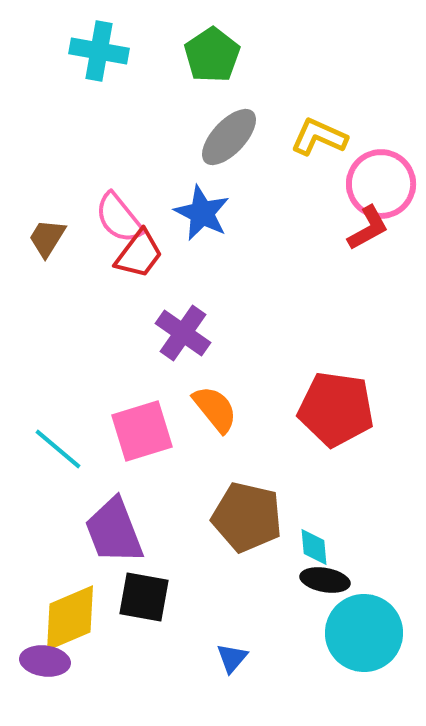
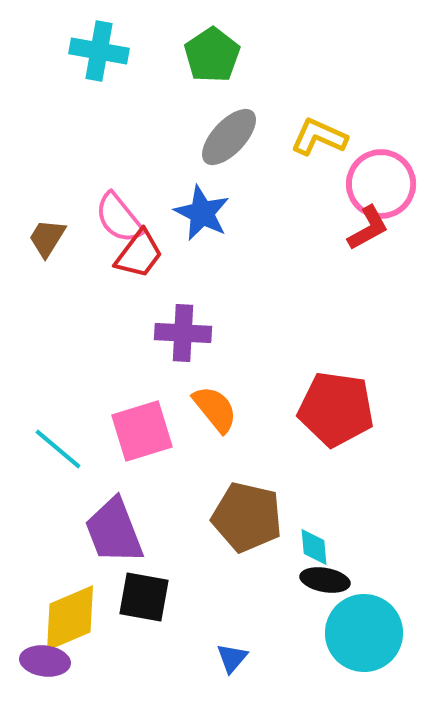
purple cross: rotated 32 degrees counterclockwise
